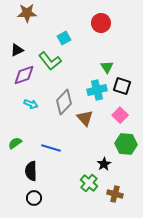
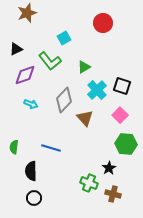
brown star: rotated 18 degrees counterclockwise
red circle: moved 2 px right
black triangle: moved 1 px left, 1 px up
green triangle: moved 23 px left; rotated 32 degrees clockwise
purple diamond: moved 1 px right
cyan cross: rotated 30 degrees counterclockwise
gray diamond: moved 2 px up
green semicircle: moved 1 px left, 4 px down; rotated 48 degrees counterclockwise
black star: moved 5 px right, 4 px down
green cross: rotated 18 degrees counterclockwise
brown cross: moved 2 px left
